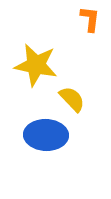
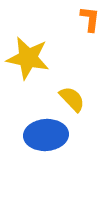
yellow star: moved 8 px left, 7 px up
blue ellipse: rotated 6 degrees counterclockwise
